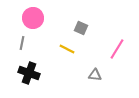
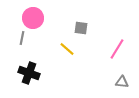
gray square: rotated 16 degrees counterclockwise
gray line: moved 5 px up
yellow line: rotated 14 degrees clockwise
gray triangle: moved 27 px right, 7 px down
